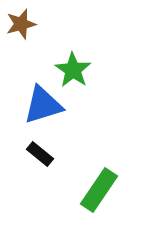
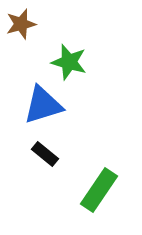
green star: moved 4 px left, 8 px up; rotated 18 degrees counterclockwise
black rectangle: moved 5 px right
